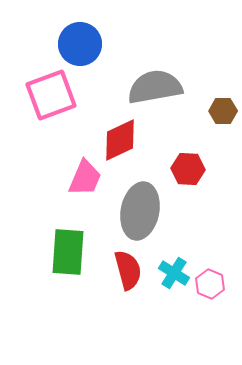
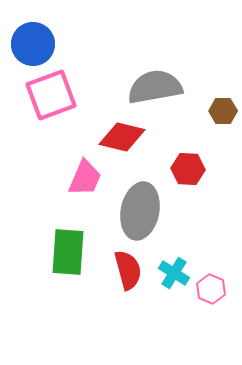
blue circle: moved 47 px left
red diamond: moved 2 px right, 3 px up; rotated 39 degrees clockwise
pink hexagon: moved 1 px right, 5 px down
